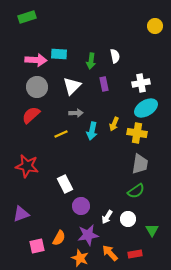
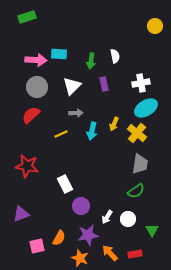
yellow cross: rotated 30 degrees clockwise
